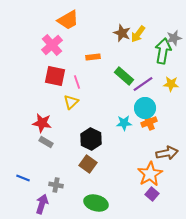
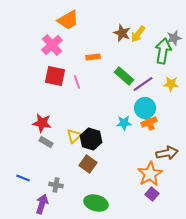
yellow triangle: moved 3 px right, 34 px down
black hexagon: rotated 10 degrees counterclockwise
